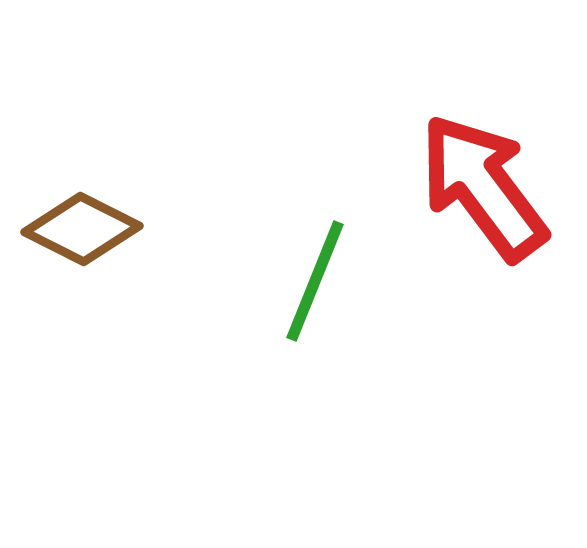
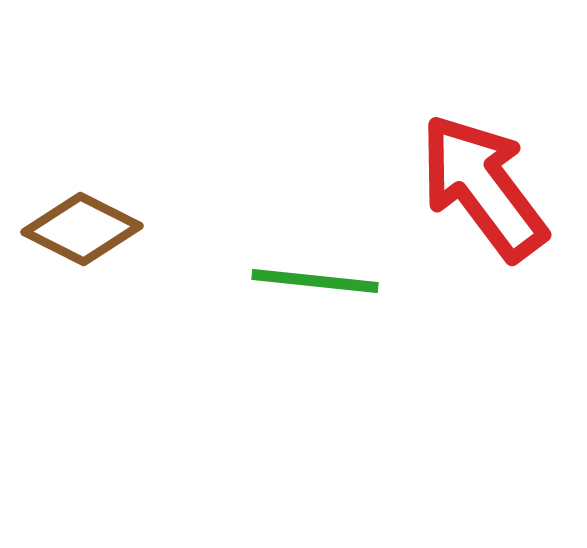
green line: rotated 74 degrees clockwise
